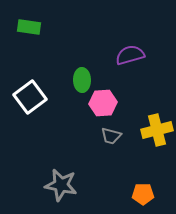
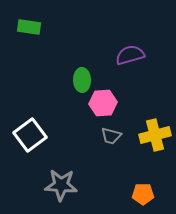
white square: moved 38 px down
yellow cross: moved 2 px left, 5 px down
gray star: rotated 8 degrees counterclockwise
